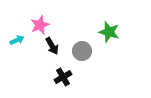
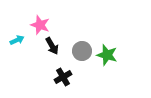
pink star: rotated 30 degrees counterclockwise
green star: moved 2 px left, 23 px down
